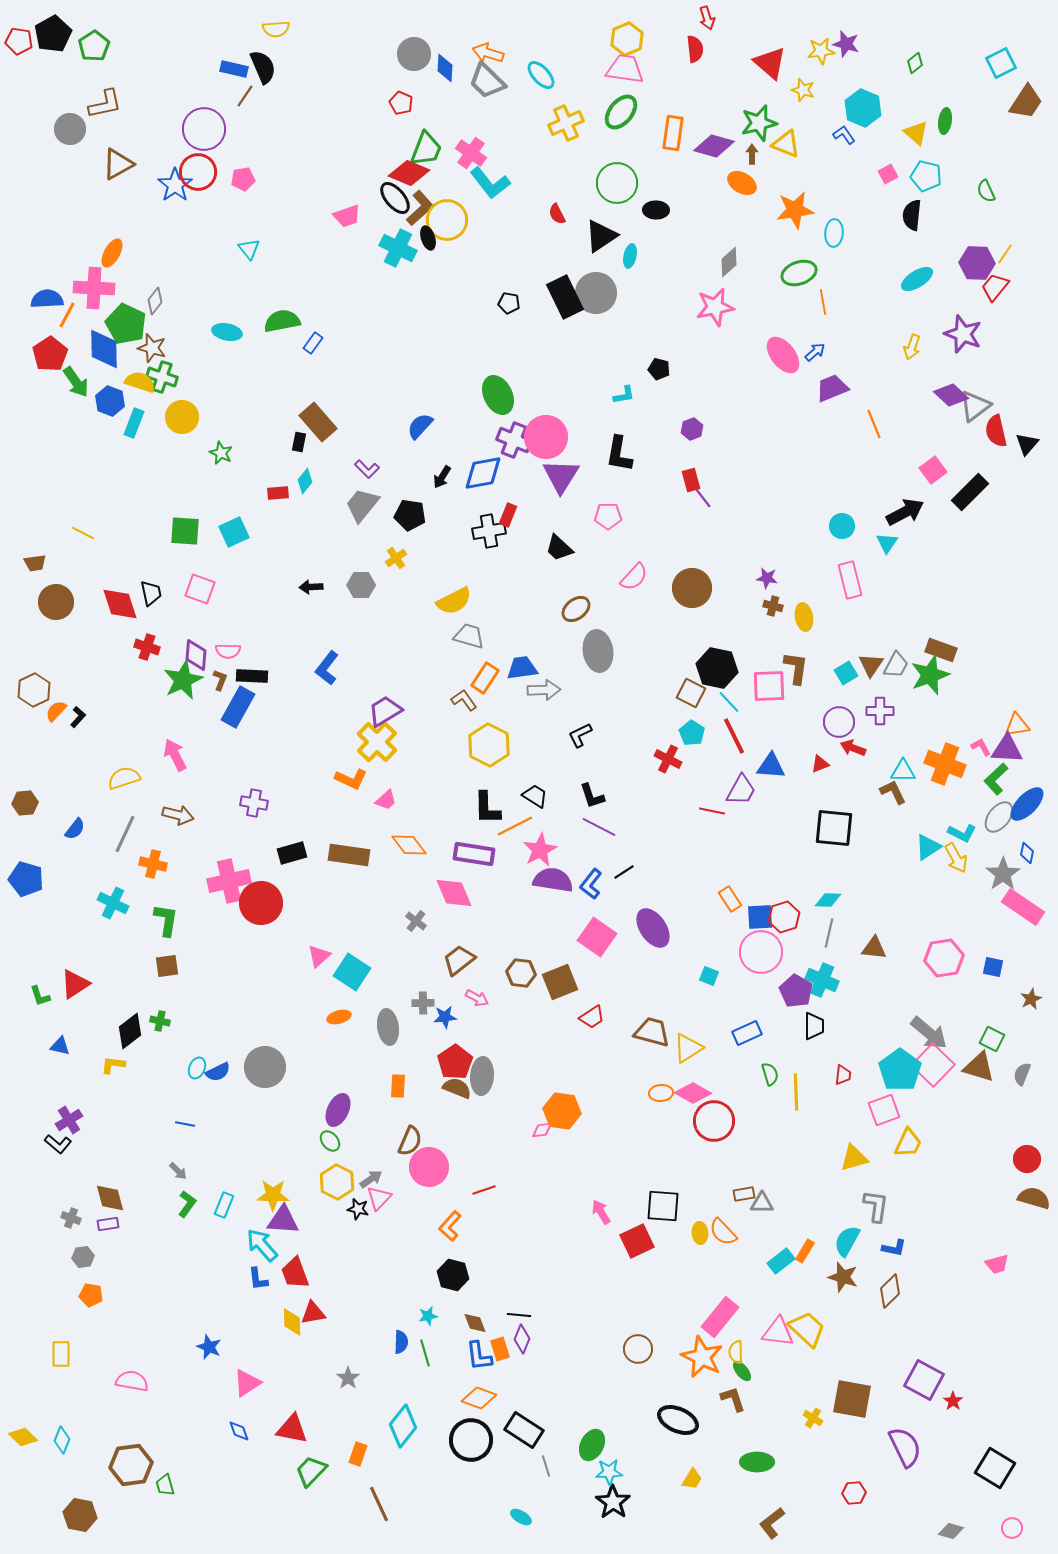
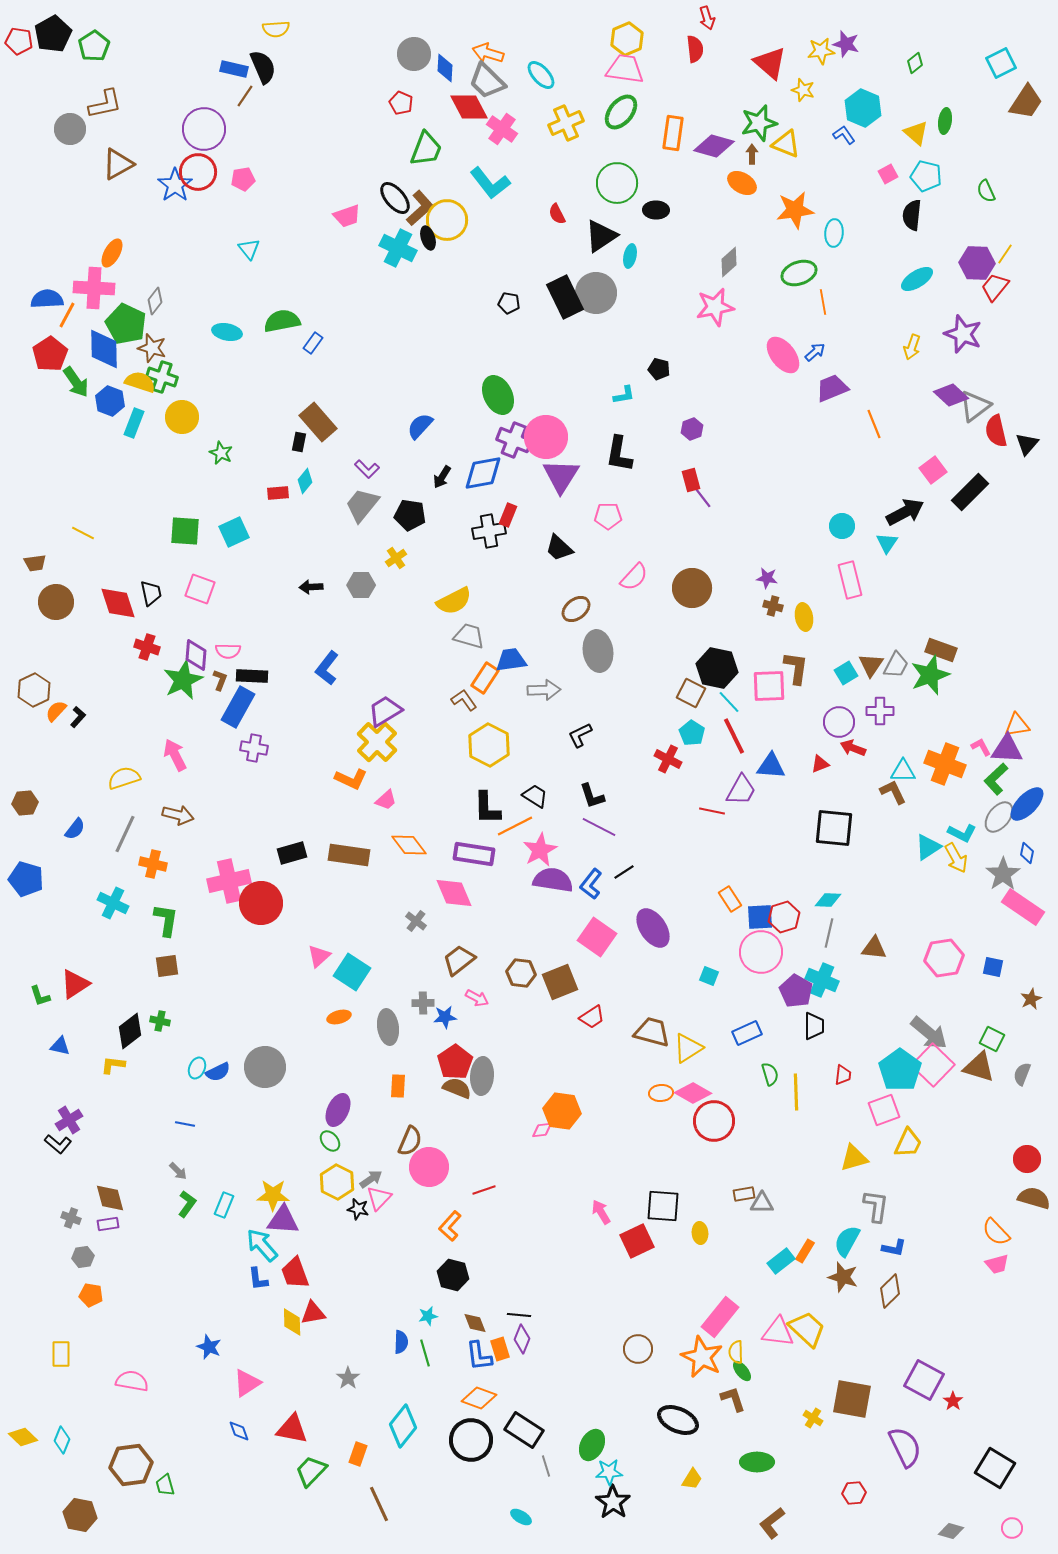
pink cross at (471, 153): moved 31 px right, 24 px up
red diamond at (409, 173): moved 60 px right, 66 px up; rotated 39 degrees clockwise
red diamond at (120, 604): moved 2 px left, 1 px up
blue trapezoid at (522, 668): moved 11 px left, 8 px up
purple cross at (254, 803): moved 55 px up
orange semicircle at (723, 1232): moved 273 px right
